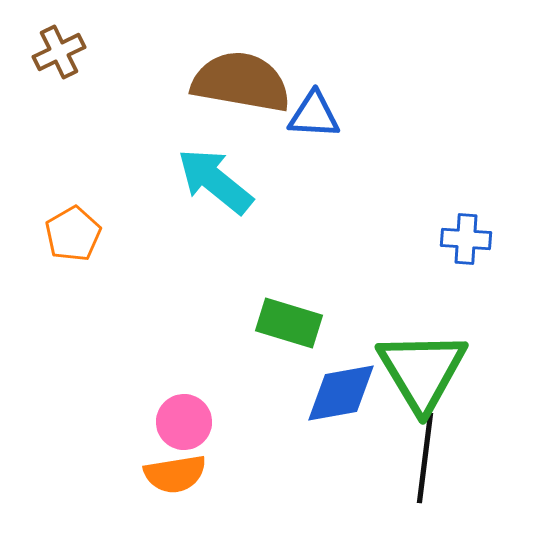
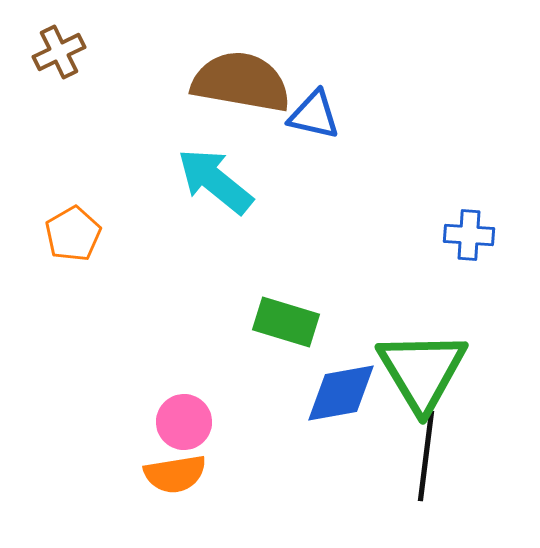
blue triangle: rotated 10 degrees clockwise
blue cross: moved 3 px right, 4 px up
green rectangle: moved 3 px left, 1 px up
black line: moved 1 px right, 2 px up
